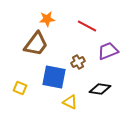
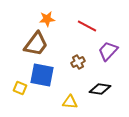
purple trapezoid: rotated 25 degrees counterclockwise
blue square: moved 12 px left, 2 px up
yellow triangle: rotated 21 degrees counterclockwise
